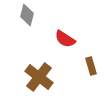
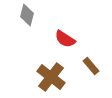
brown rectangle: rotated 24 degrees counterclockwise
brown cross: moved 12 px right
